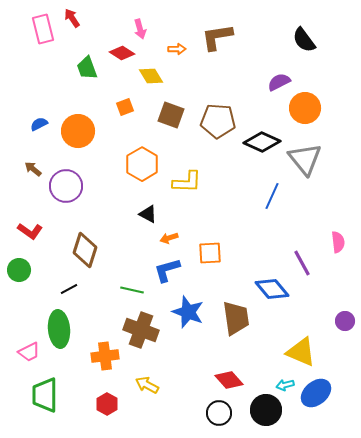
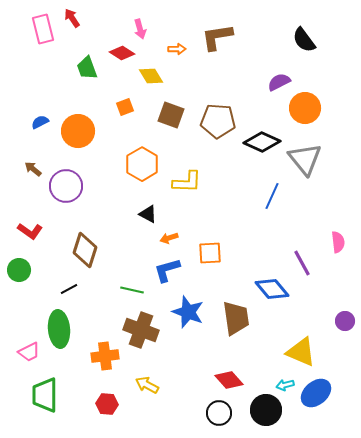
blue semicircle at (39, 124): moved 1 px right, 2 px up
red hexagon at (107, 404): rotated 25 degrees counterclockwise
